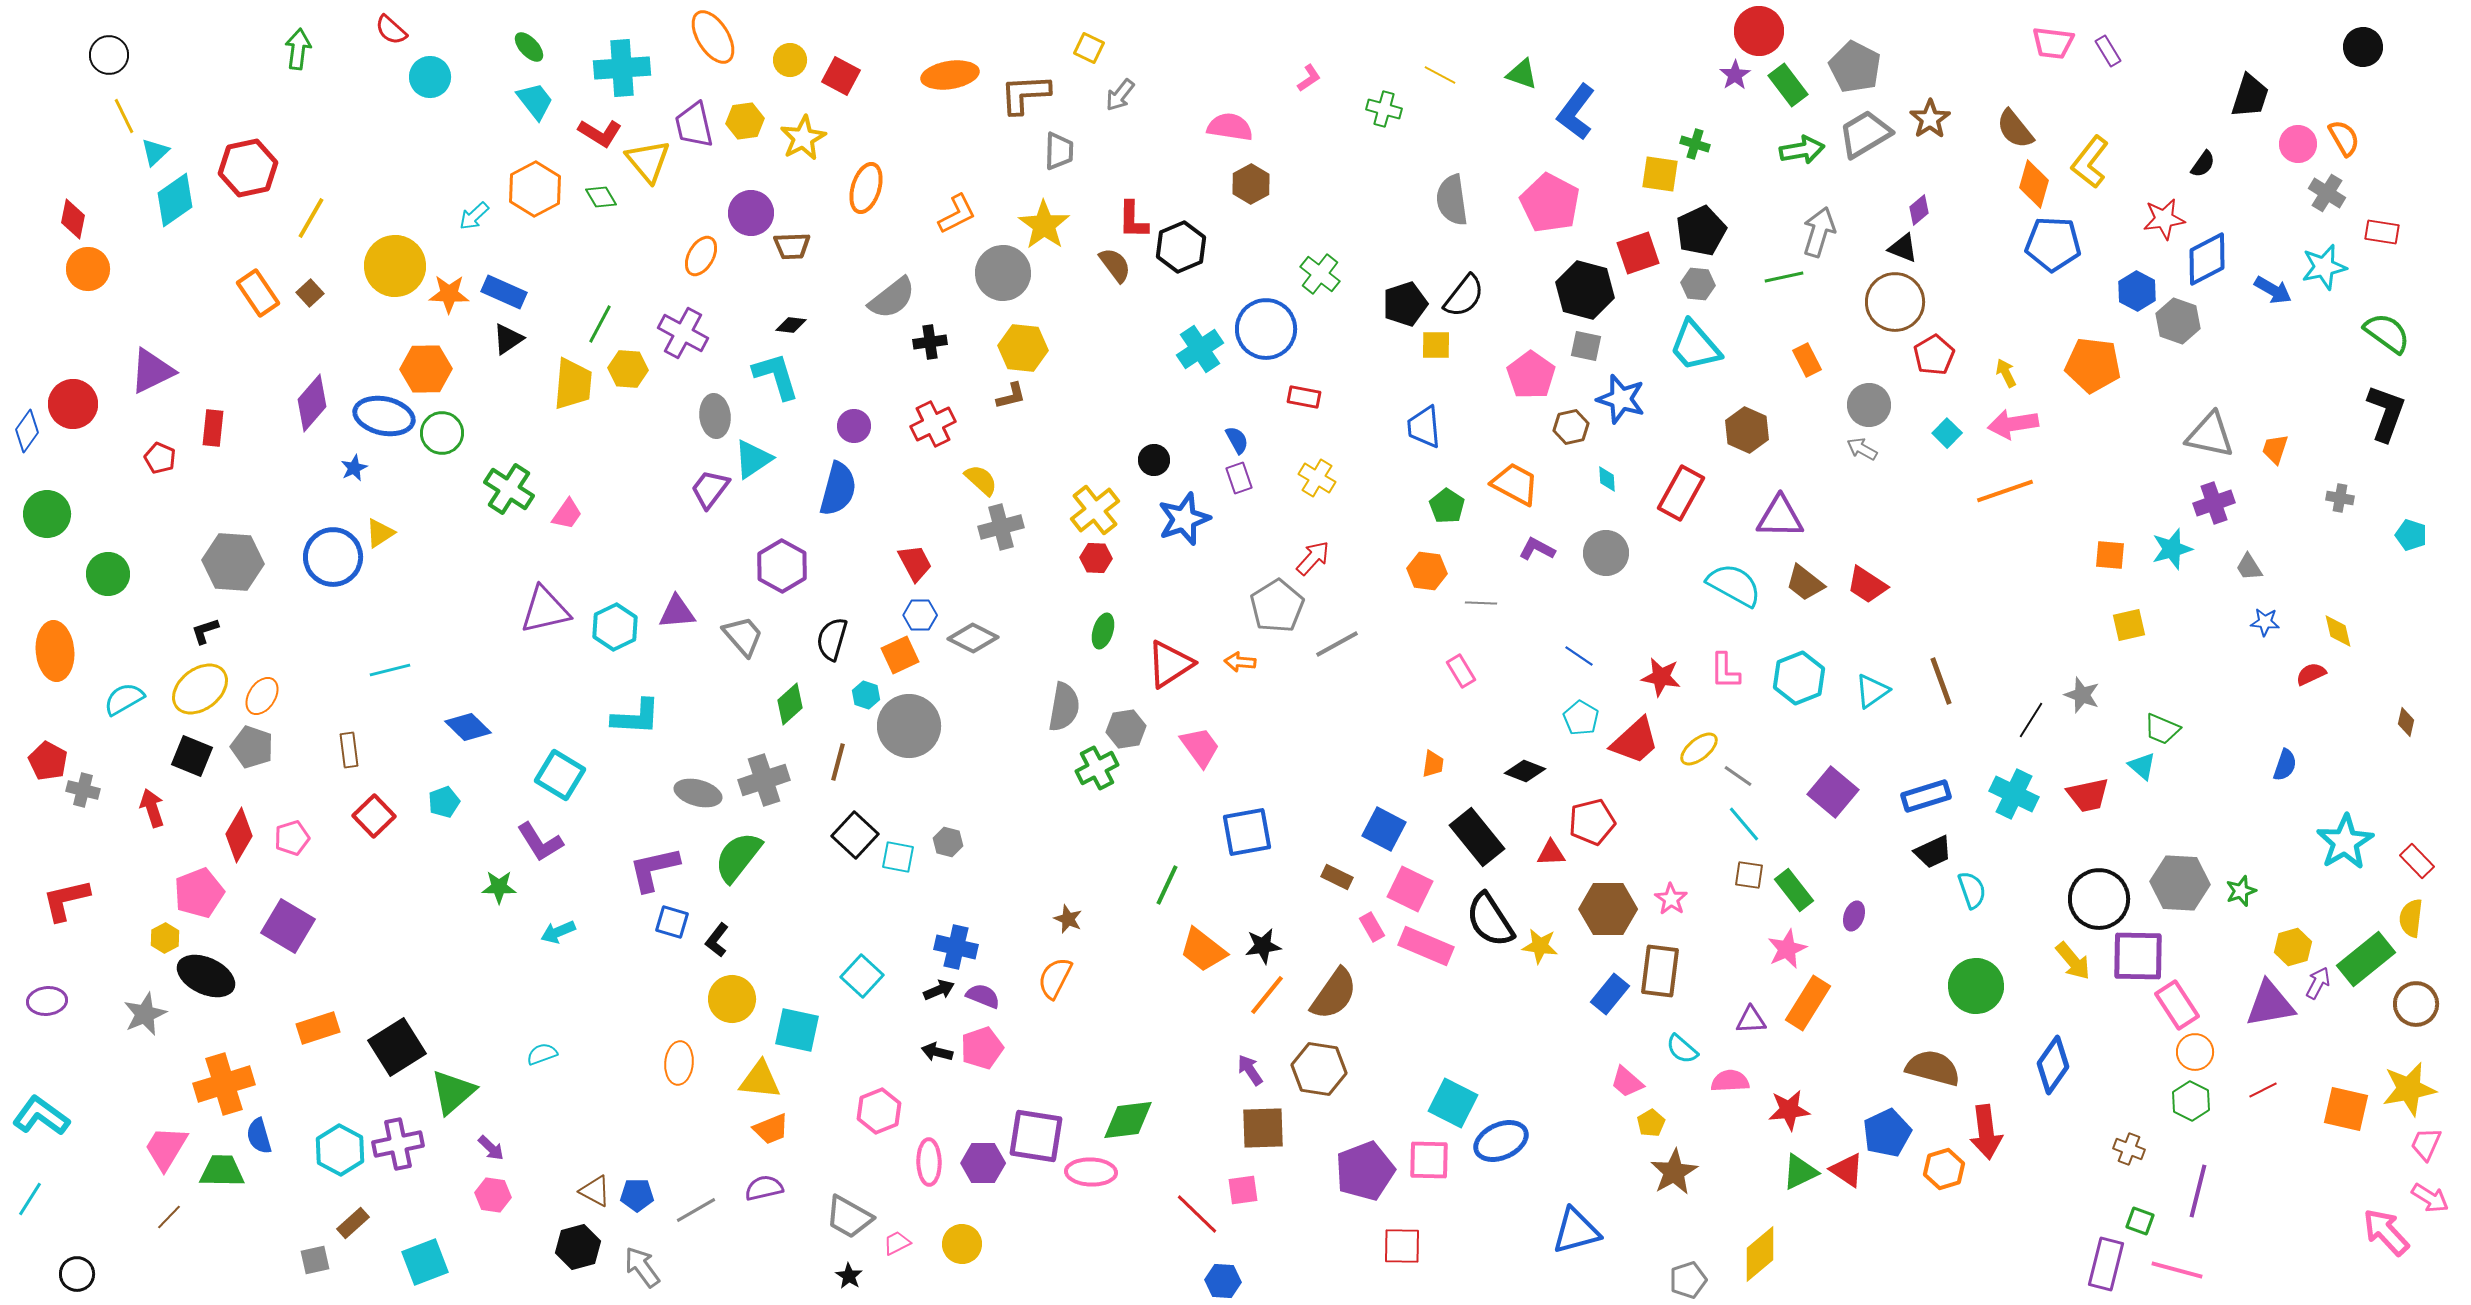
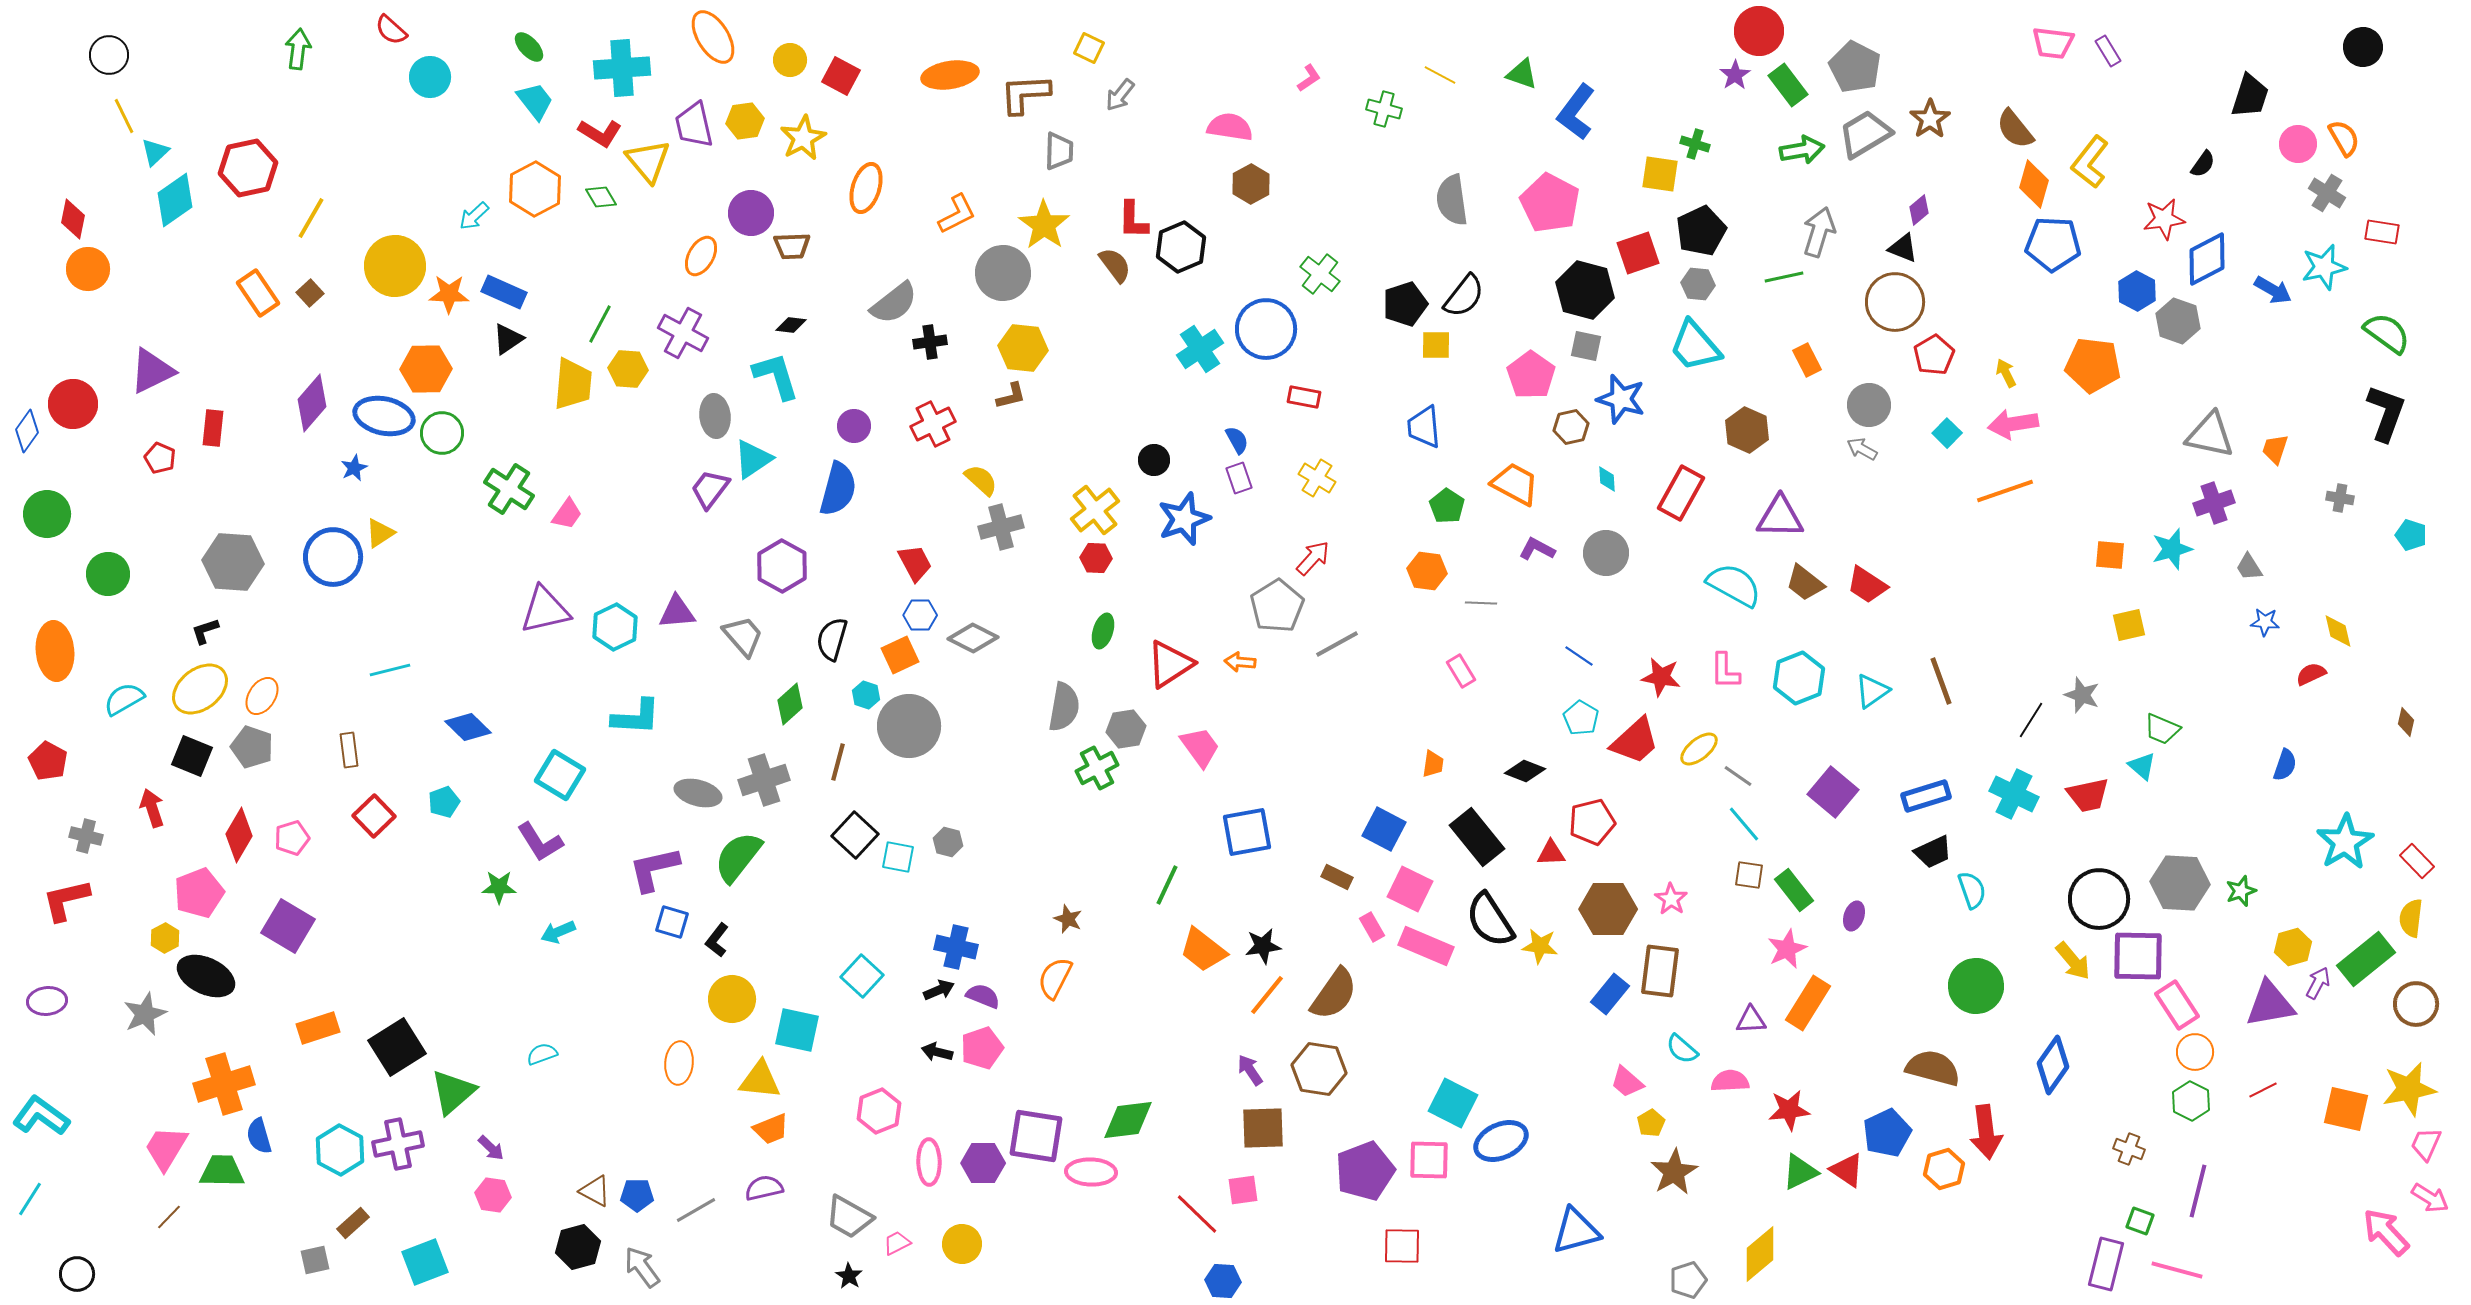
gray semicircle at (892, 298): moved 2 px right, 5 px down
gray cross at (83, 790): moved 3 px right, 46 px down
